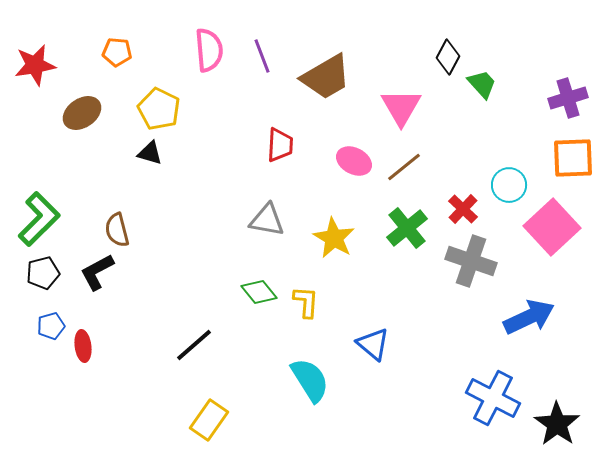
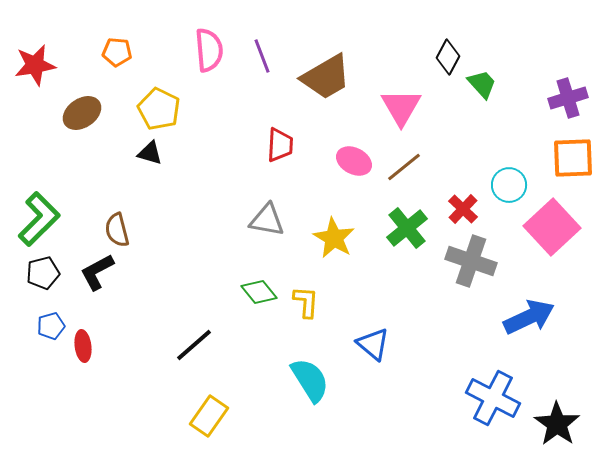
yellow rectangle: moved 4 px up
